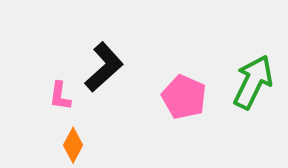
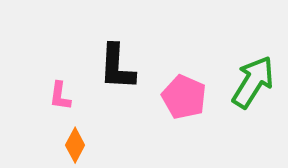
black L-shape: moved 13 px right; rotated 135 degrees clockwise
green arrow: rotated 6 degrees clockwise
orange diamond: moved 2 px right
